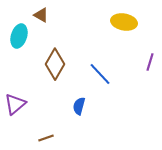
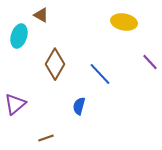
purple line: rotated 60 degrees counterclockwise
